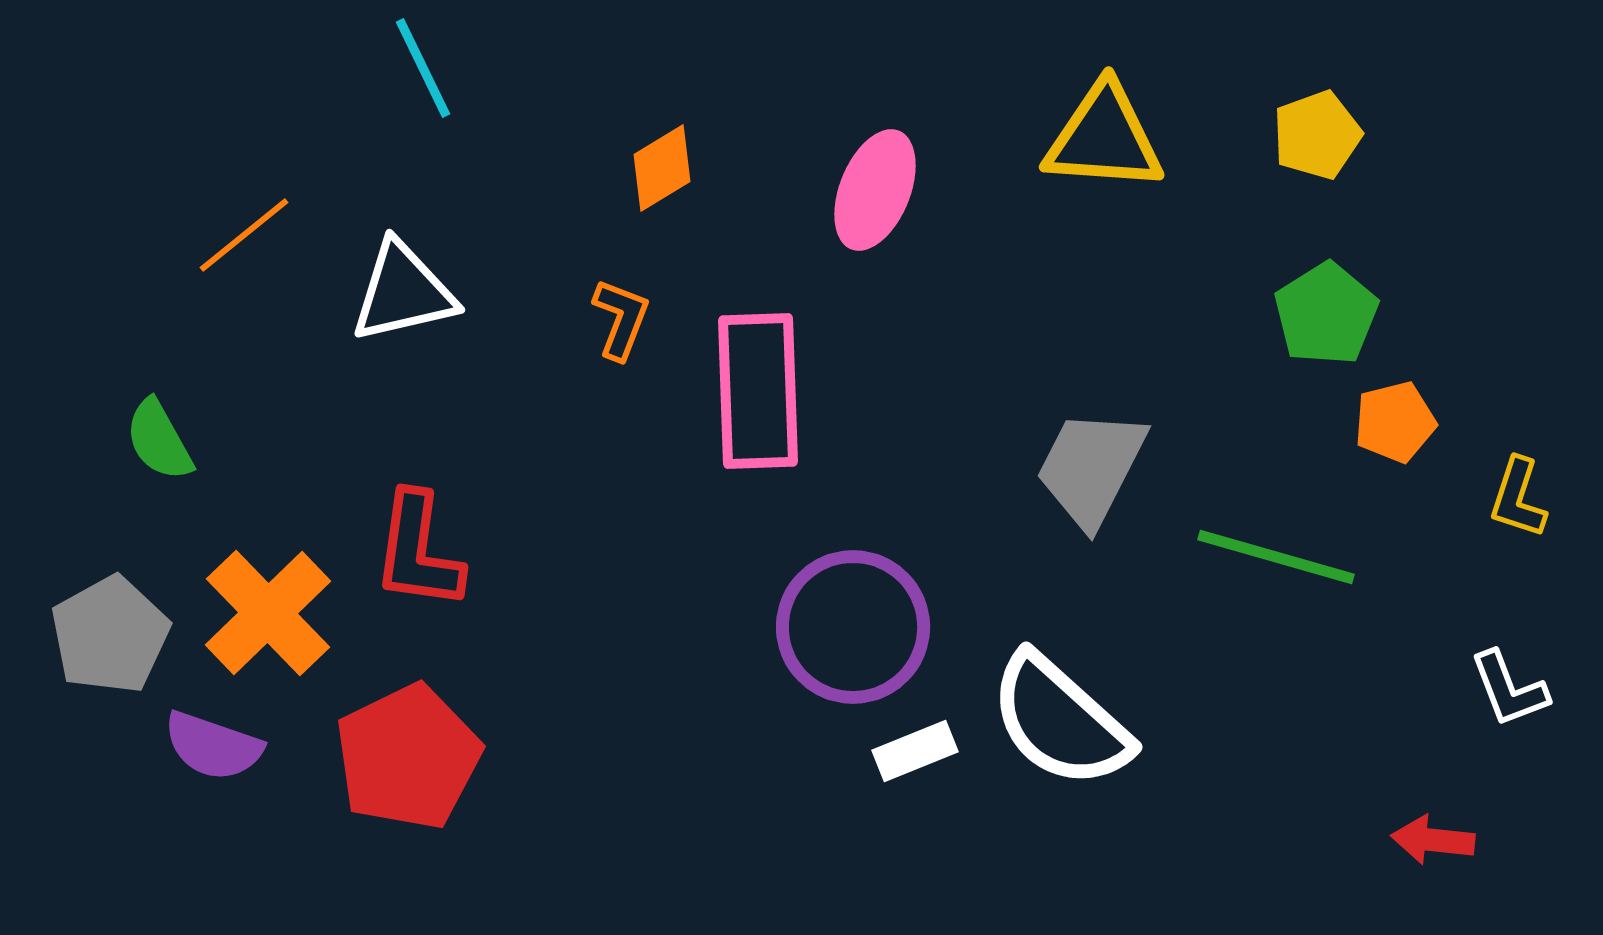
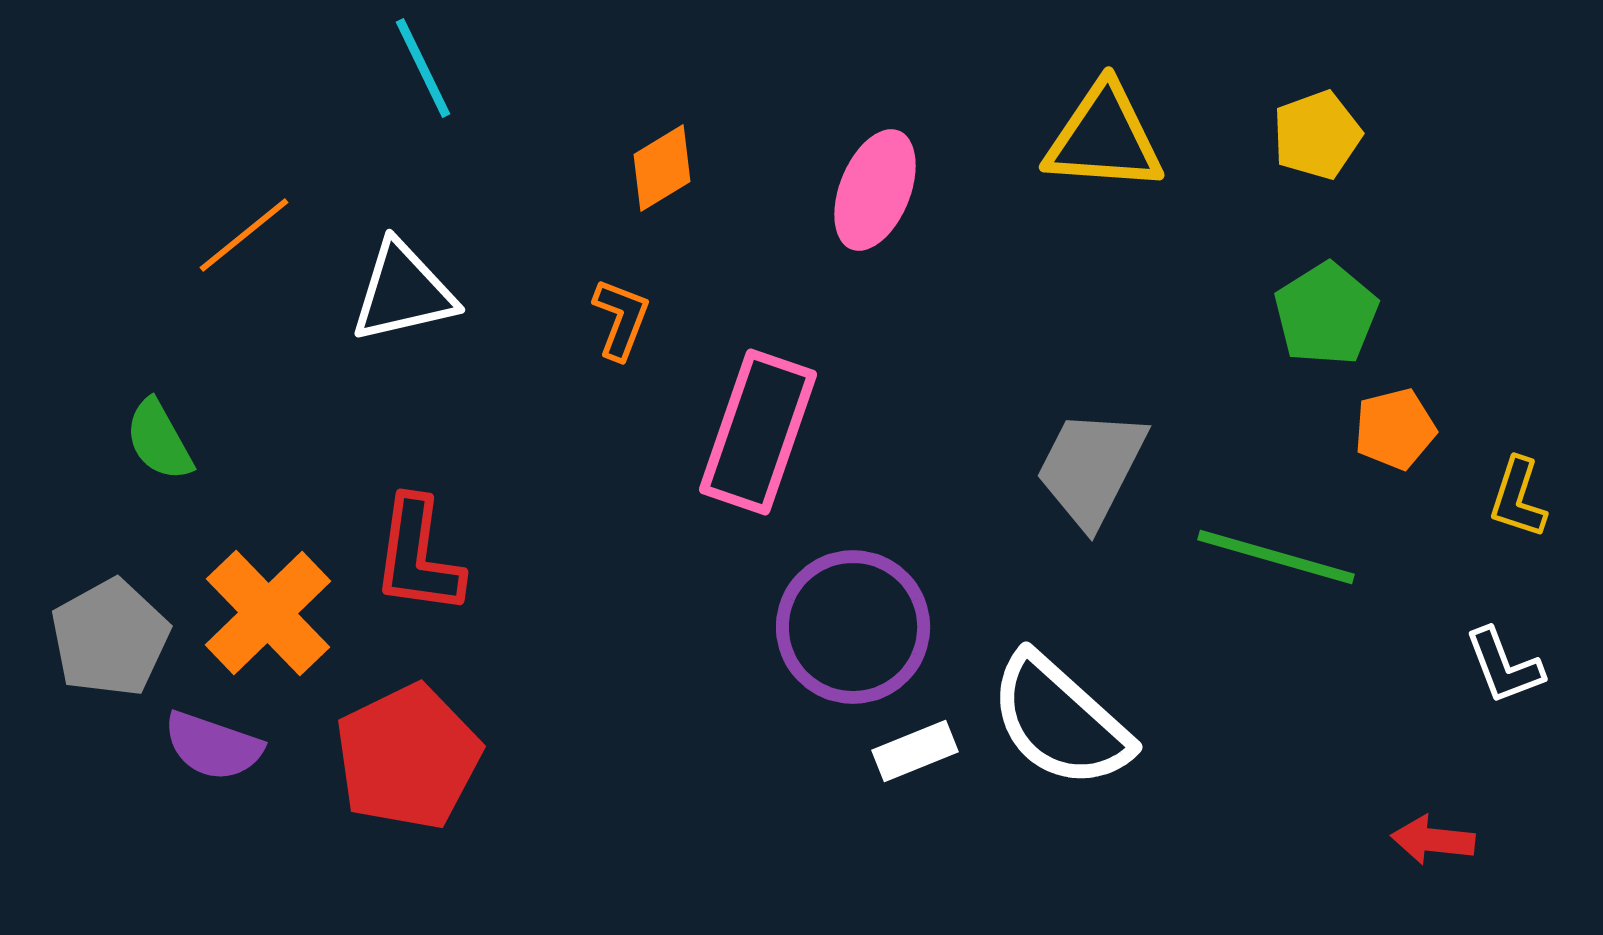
pink rectangle: moved 41 px down; rotated 21 degrees clockwise
orange pentagon: moved 7 px down
red L-shape: moved 5 px down
gray pentagon: moved 3 px down
white L-shape: moved 5 px left, 23 px up
